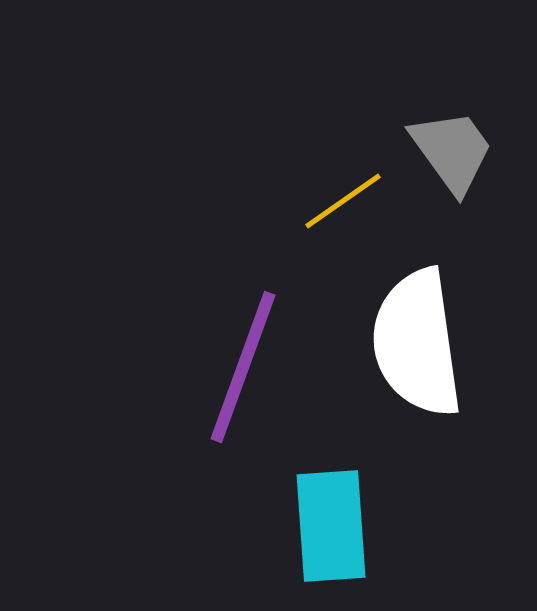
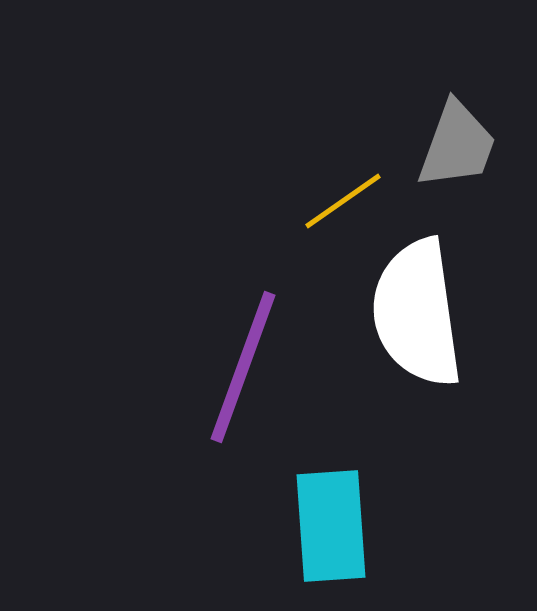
gray trapezoid: moved 5 px right, 6 px up; rotated 56 degrees clockwise
white semicircle: moved 30 px up
